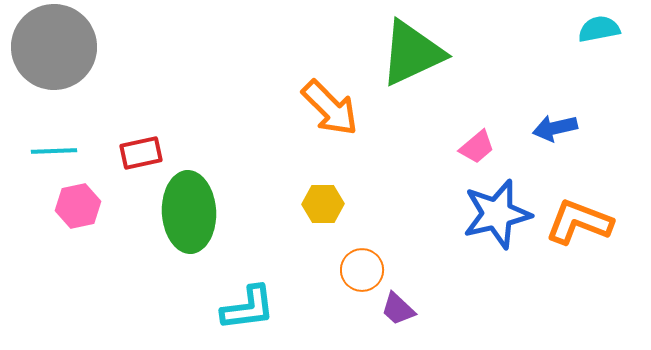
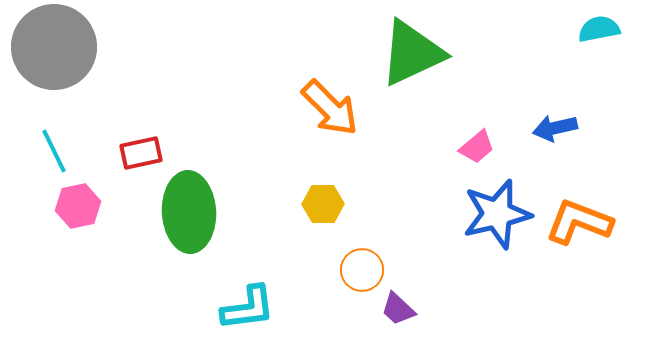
cyan line: rotated 66 degrees clockwise
